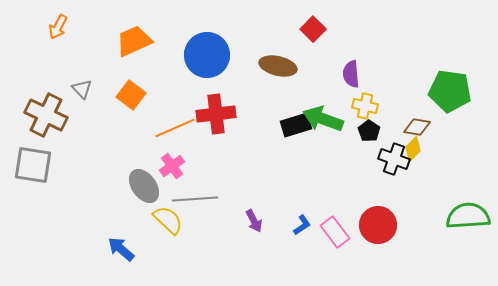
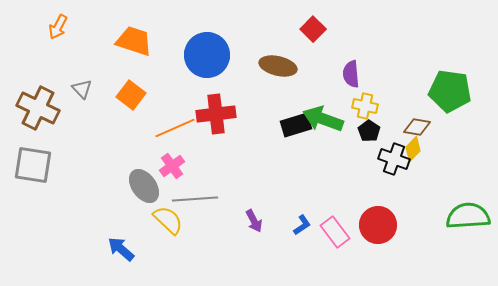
orange trapezoid: rotated 42 degrees clockwise
brown cross: moved 8 px left, 7 px up
